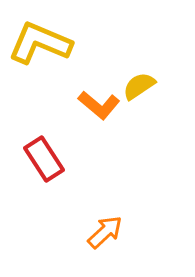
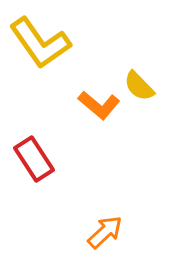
yellow L-shape: rotated 148 degrees counterclockwise
yellow semicircle: rotated 100 degrees counterclockwise
red rectangle: moved 10 px left
